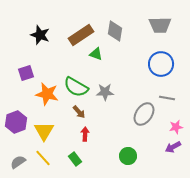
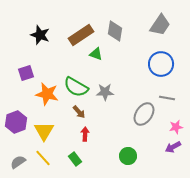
gray trapezoid: rotated 55 degrees counterclockwise
